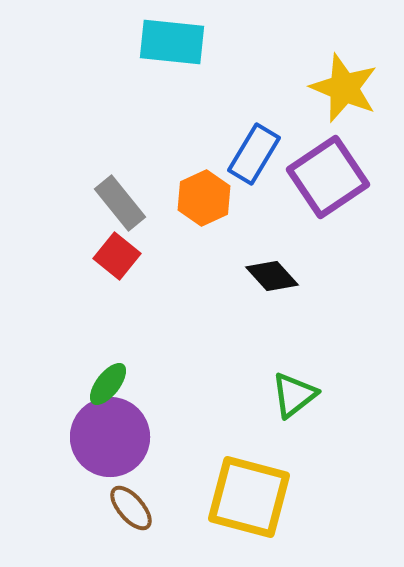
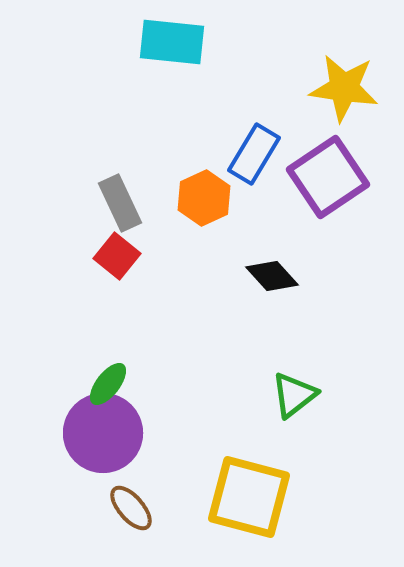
yellow star: rotated 14 degrees counterclockwise
gray rectangle: rotated 14 degrees clockwise
purple circle: moved 7 px left, 4 px up
